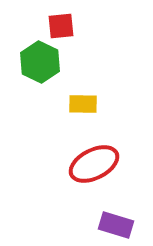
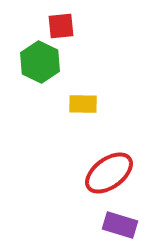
red ellipse: moved 15 px right, 9 px down; rotated 9 degrees counterclockwise
purple rectangle: moved 4 px right
